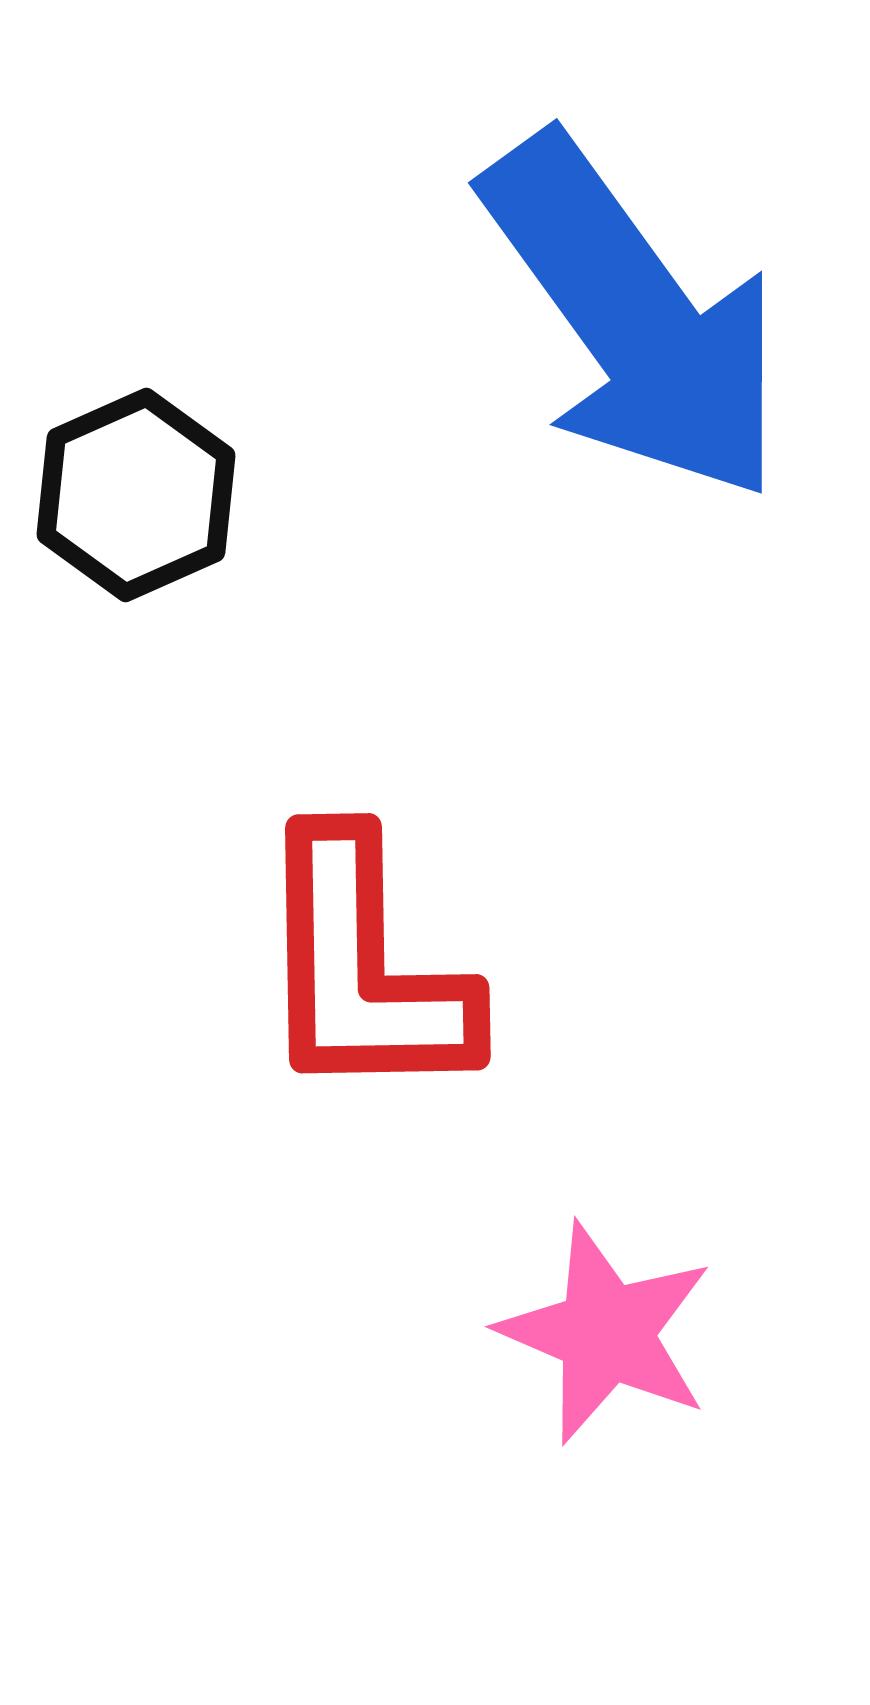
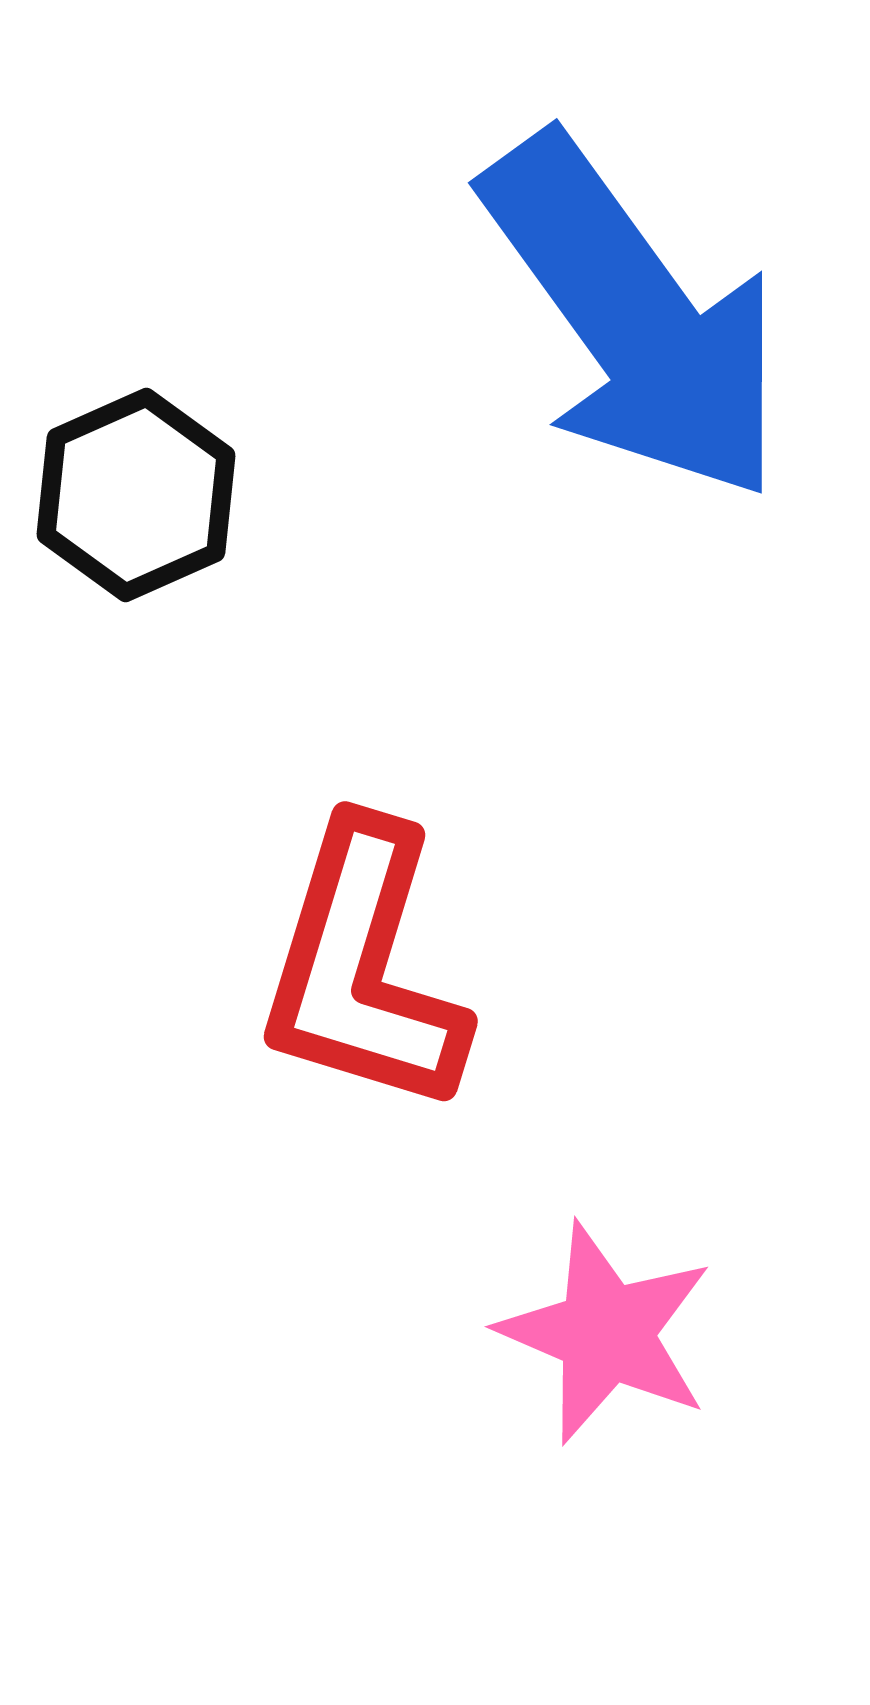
red L-shape: rotated 18 degrees clockwise
